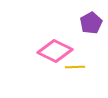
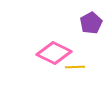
pink diamond: moved 1 px left, 2 px down
